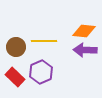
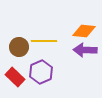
brown circle: moved 3 px right
